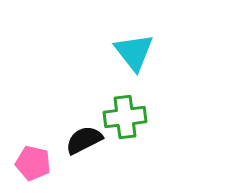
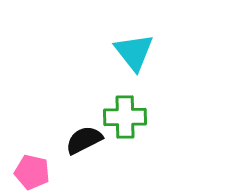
green cross: rotated 6 degrees clockwise
pink pentagon: moved 1 px left, 9 px down
